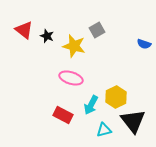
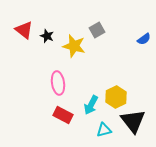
blue semicircle: moved 5 px up; rotated 56 degrees counterclockwise
pink ellipse: moved 13 px left, 5 px down; rotated 65 degrees clockwise
